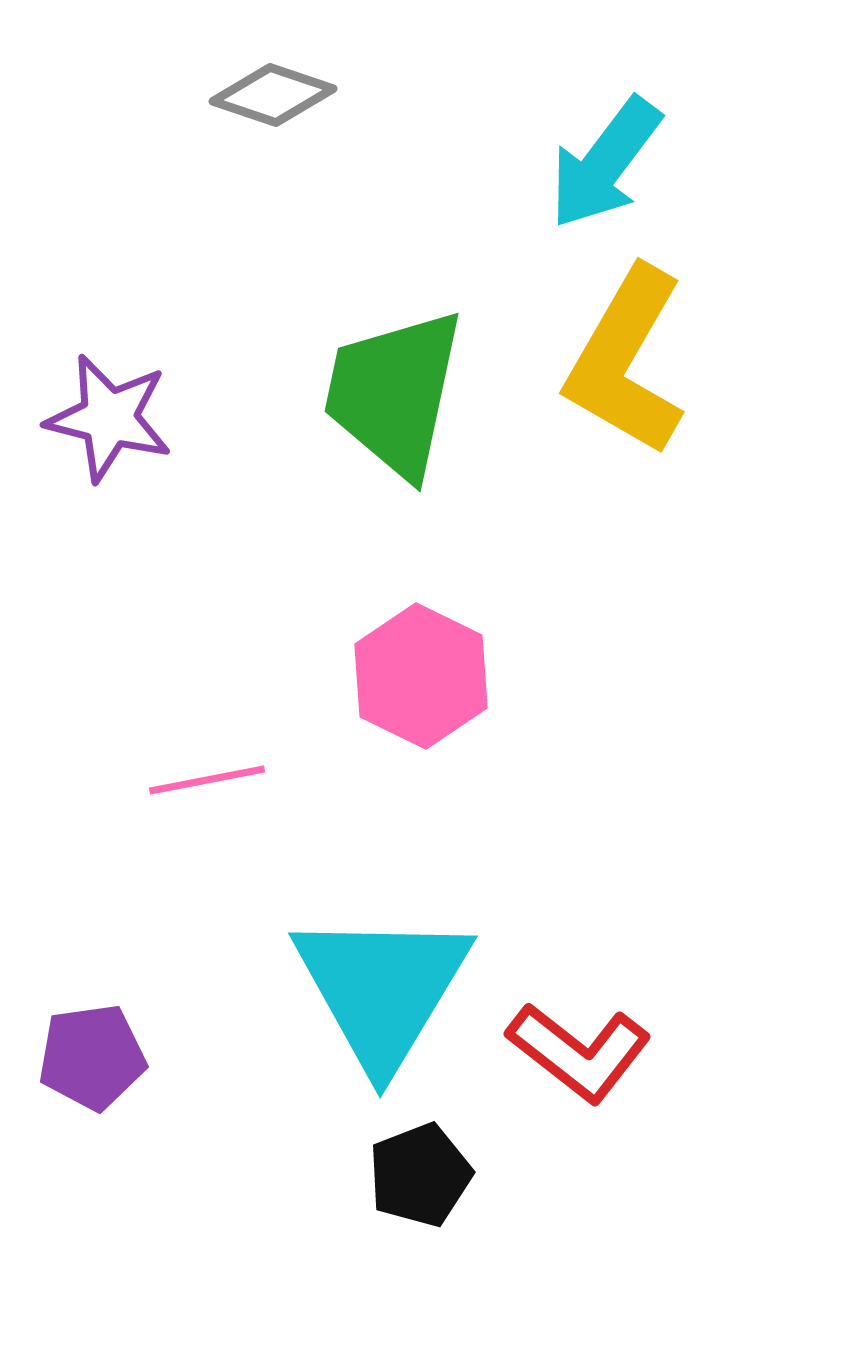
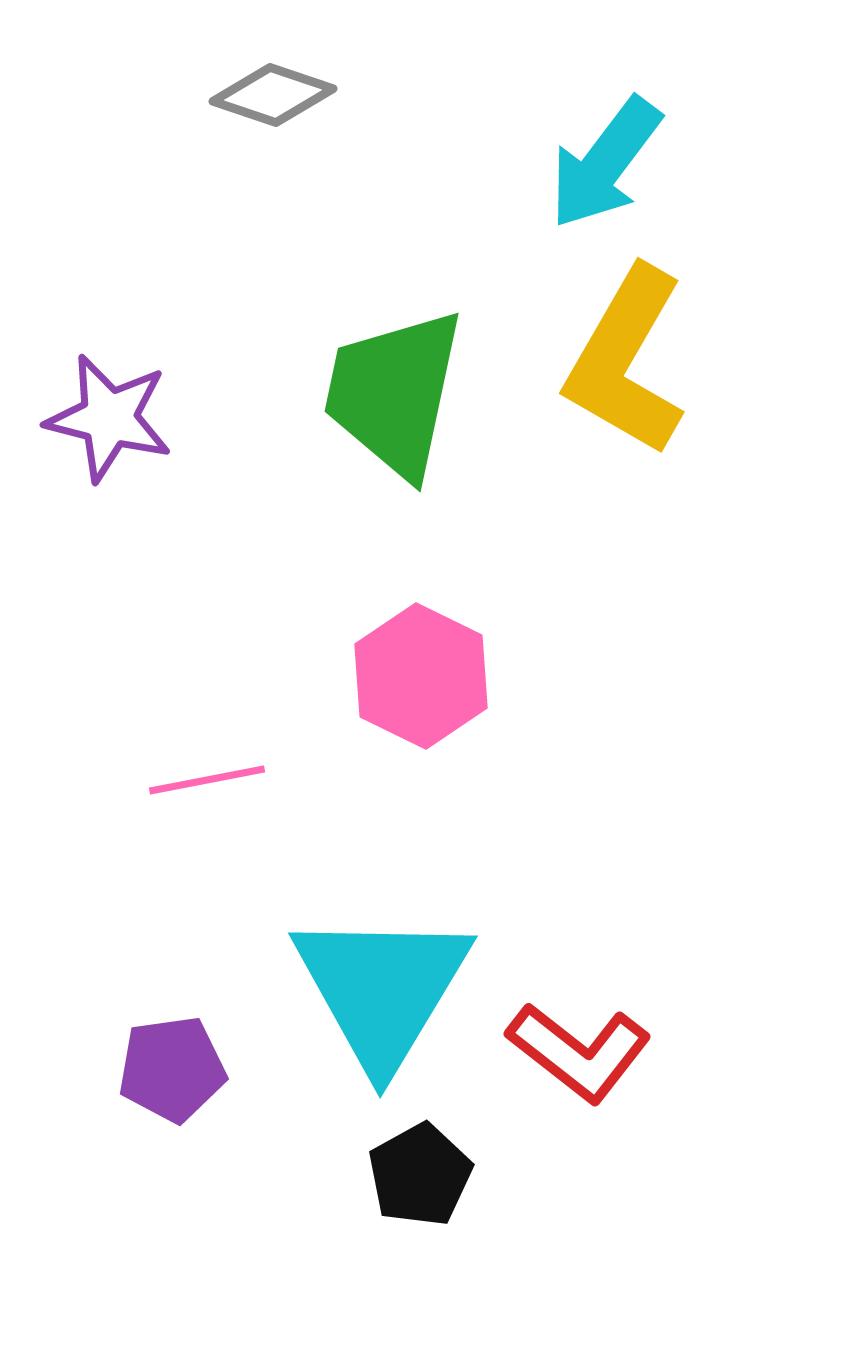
purple pentagon: moved 80 px right, 12 px down
black pentagon: rotated 8 degrees counterclockwise
